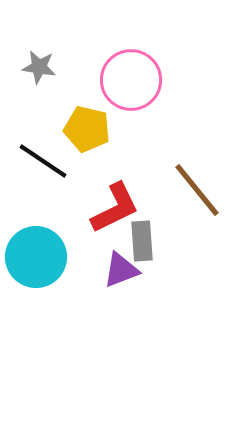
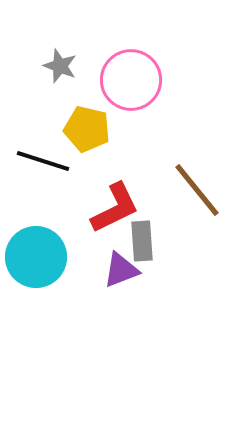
gray star: moved 21 px right, 1 px up; rotated 12 degrees clockwise
black line: rotated 16 degrees counterclockwise
